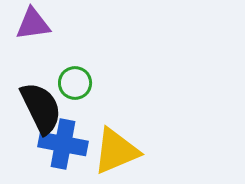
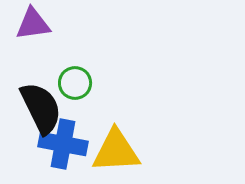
yellow triangle: rotated 20 degrees clockwise
